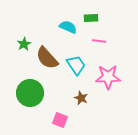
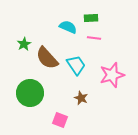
pink line: moved 5 px left, 3 px up
pink star: moved 4 px right, 2 px up; rotated 15 degrees counterclockwise
